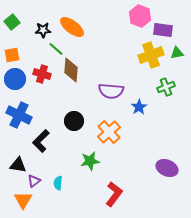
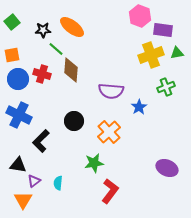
blue circle: moved 3 px right
green star: moved 4 px right, 2 px down
red L-shape: moved 4 px left, 3 px up
